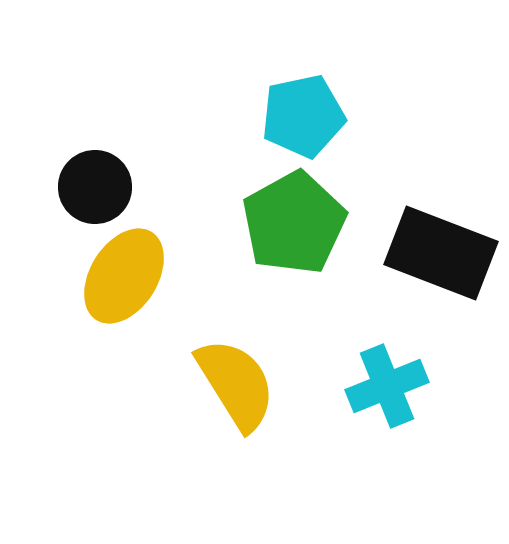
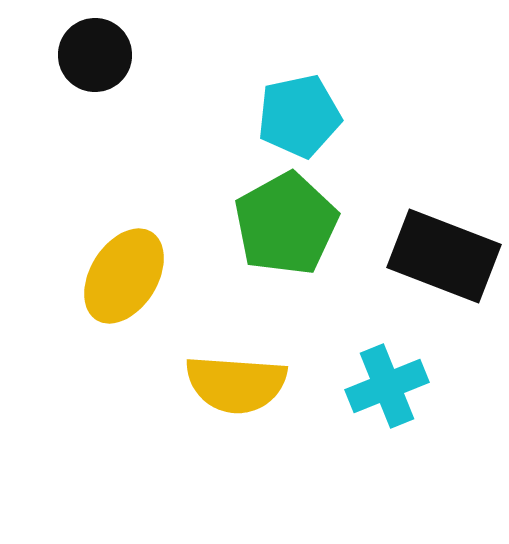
cyan pentagon: moved 4 px left
black circle: moved 132 px up
green pentagon: moved 8 px left, 1 px down
black rectangle: moved 3 px right, 3 px down
yellow semicircle: rotated 126 degrees clockwise
